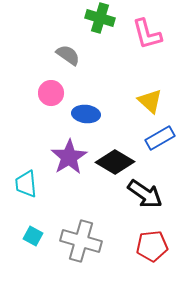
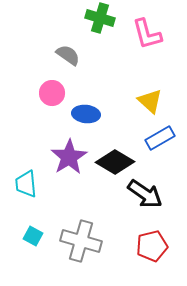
pink circle: moved 1 px right
red pentagon: rotated 8 degrees counterclockwise
